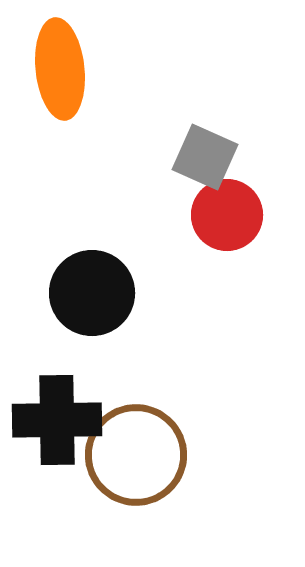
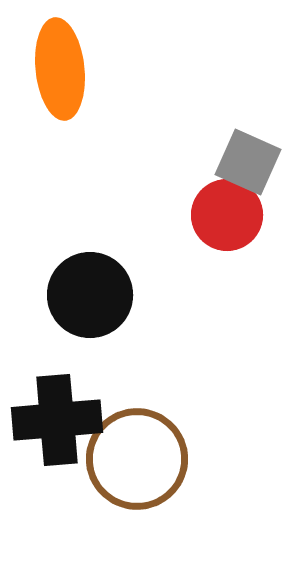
gray square: moved 43 px right, 5 px down
black circle: moved 2 px left, 2 px down
black cross: rotated 4 degrees counterclockwise
brown circle: moved 1 px right, 4 px down
